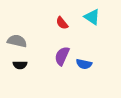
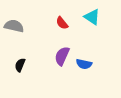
gray semicircle: moved 3 px left, 15 px up
black semicircle: rotated 112 degrees clockwise
